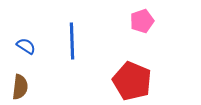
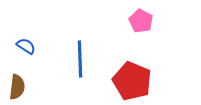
pink pentagon: moved 1 px left; rotated 25 degrees counterclockwise
blue line: moved 8 px right, 18 px down
brown semicircle: moved 3 px left
